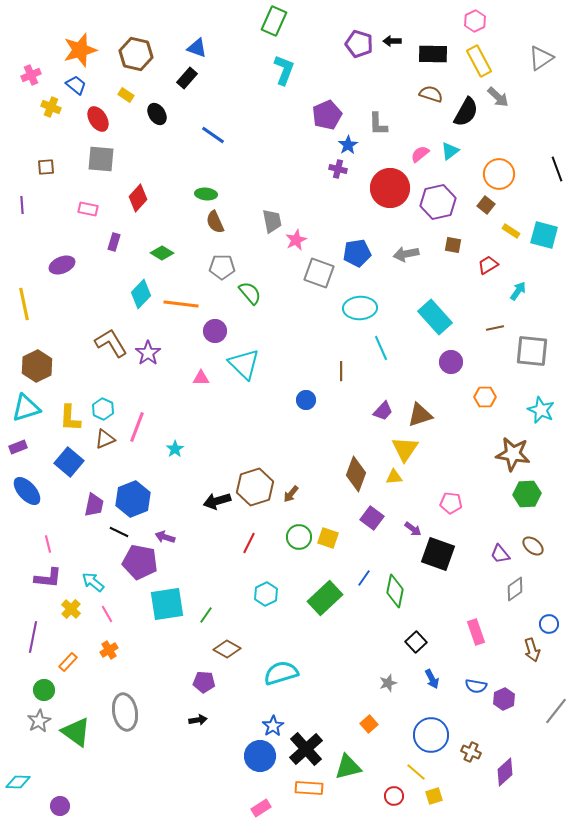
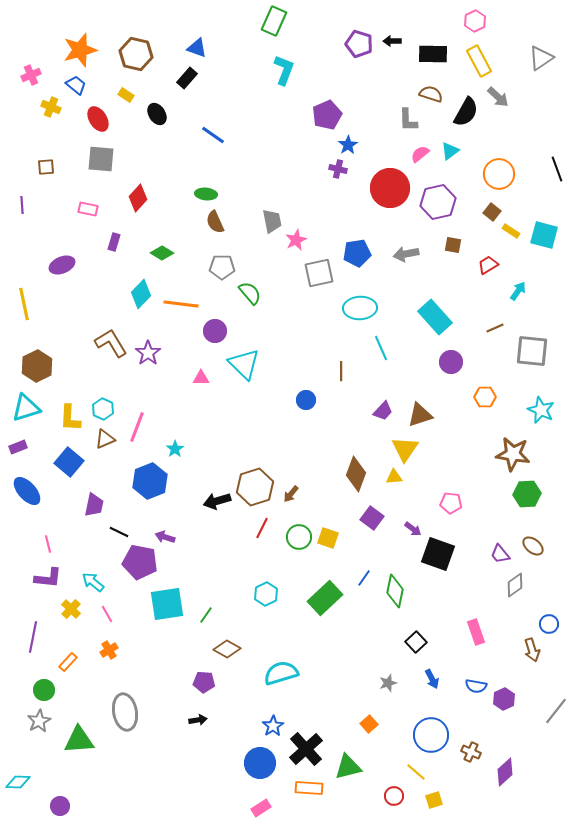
gray L-shape at (378, 124): moved 30 px right, 4 px up
brown square at (486, 205): moved 6 px right, 7 px down
gray square at (319, 273): rotated 32 degrees counterclockwise
brown line at (495, 328): rotated 12 degrees counterclockwise
blue hexagon at (133, 499): moved 17 px right, 18 px up
red line at (249, 543): moved 13 px right, 15 px up
gray diamond at (515, 589): moved 4 px up
green triangle at (76, 732): moved 3 px right, 8 px down; rotated 40 degrees counterclockwise
blue circle at (260, 756): moved 7 px down
yellow square at (434, 796): moved 4 px down
